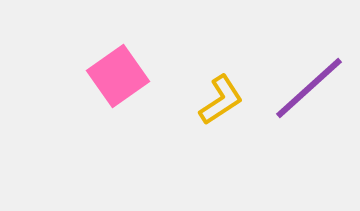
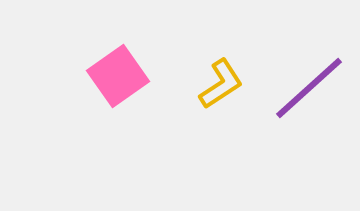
yellow L-shape: moved 16 px up
